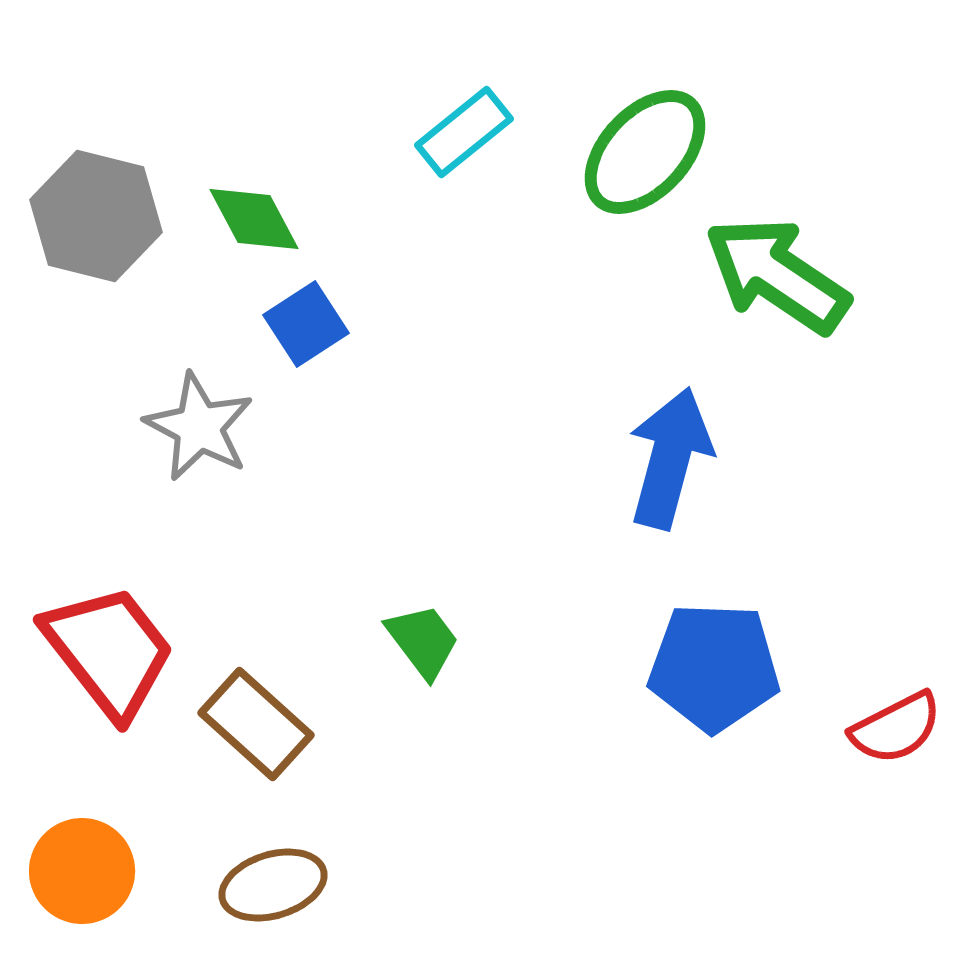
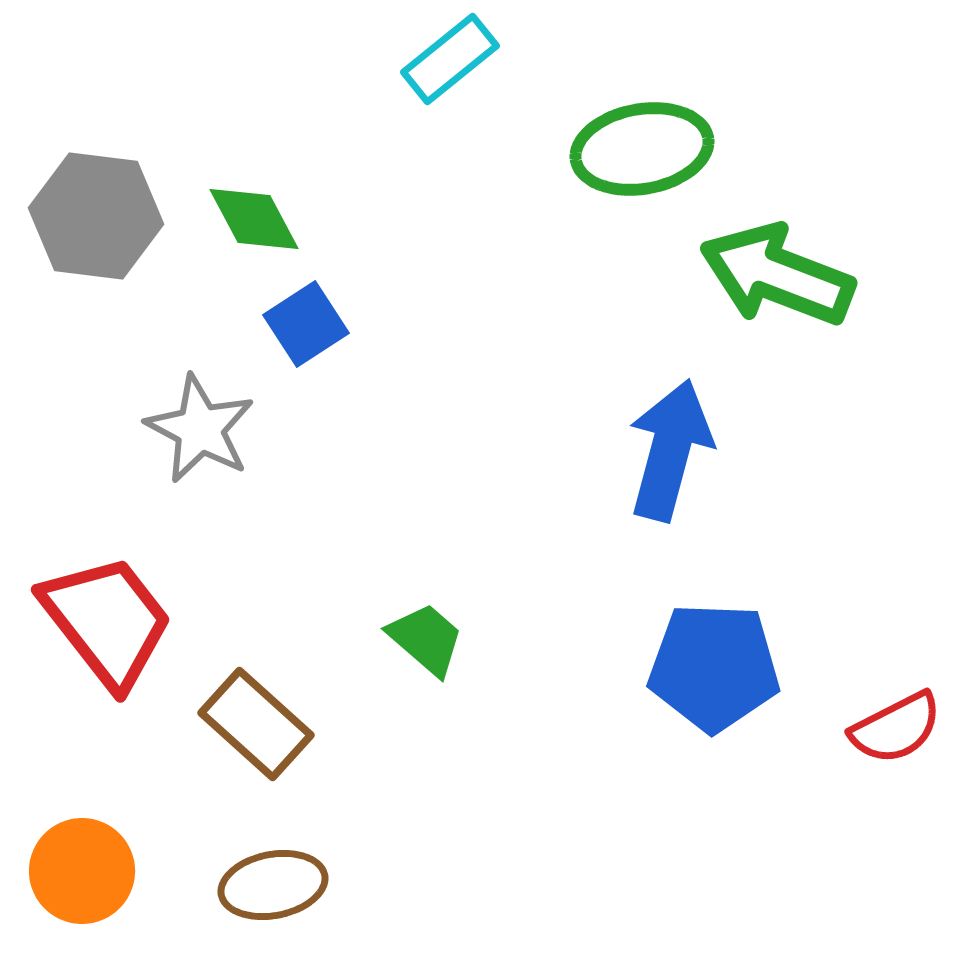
cyan rectangle: moved 14 px left, 73 px up
green ellipse: moved 3 px left, 3 px up; rotated 37 degrees clockwise
gray hexagon: rotated 7 degrees counterclockwise
green arrow: rotated 13 degrees counterclockwise
gray star: moved 1 px right, 2 px down
blue arrow: moved 8 px up
green trapezoid: moved 3 px right, 2 px up; rotated 12 degrees counterclockwise
red trapezoid: moved 2 px left, 30 px up
brown ellipse: rotated 6 degrees clockwise
